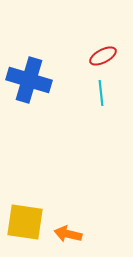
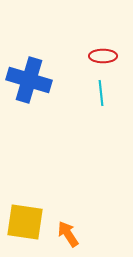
red ellipse: rotated 28 degrees clockwise
orange arrow: rotated 44 degrees clockwise
